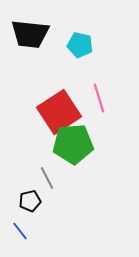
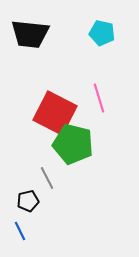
cyan pentagon: moved 22 px right, 12 px up
red square: moved 4 px left, 1 px down; rotated 30 degrees counterclockwise
green pentagon: rotated 18 degrees clockwise
black pentagon: moved 2 px left
blue line: rotated 12 degrees clockwise
